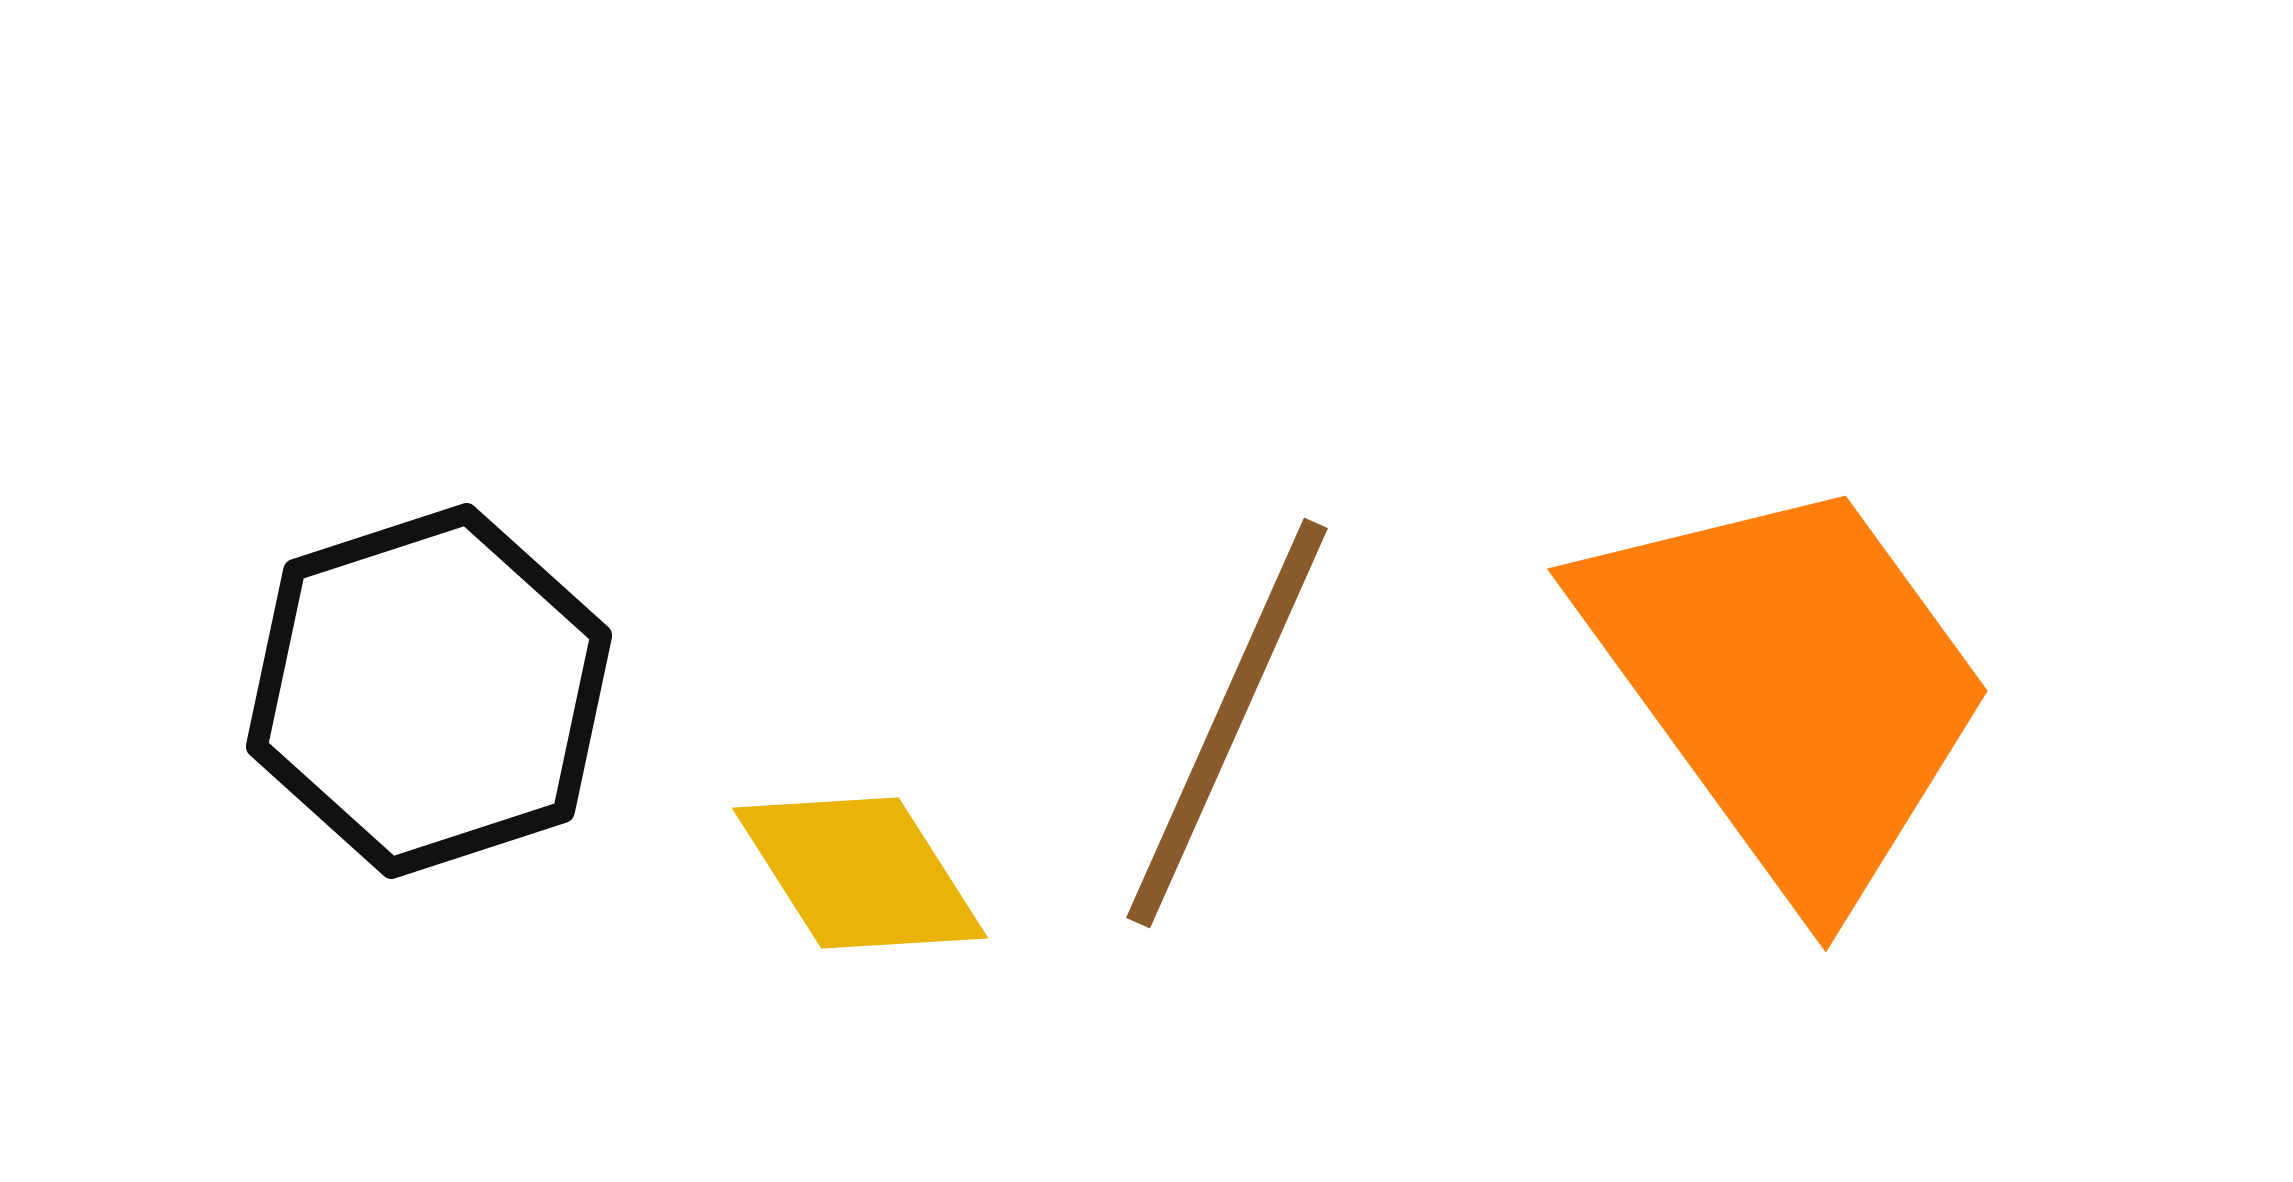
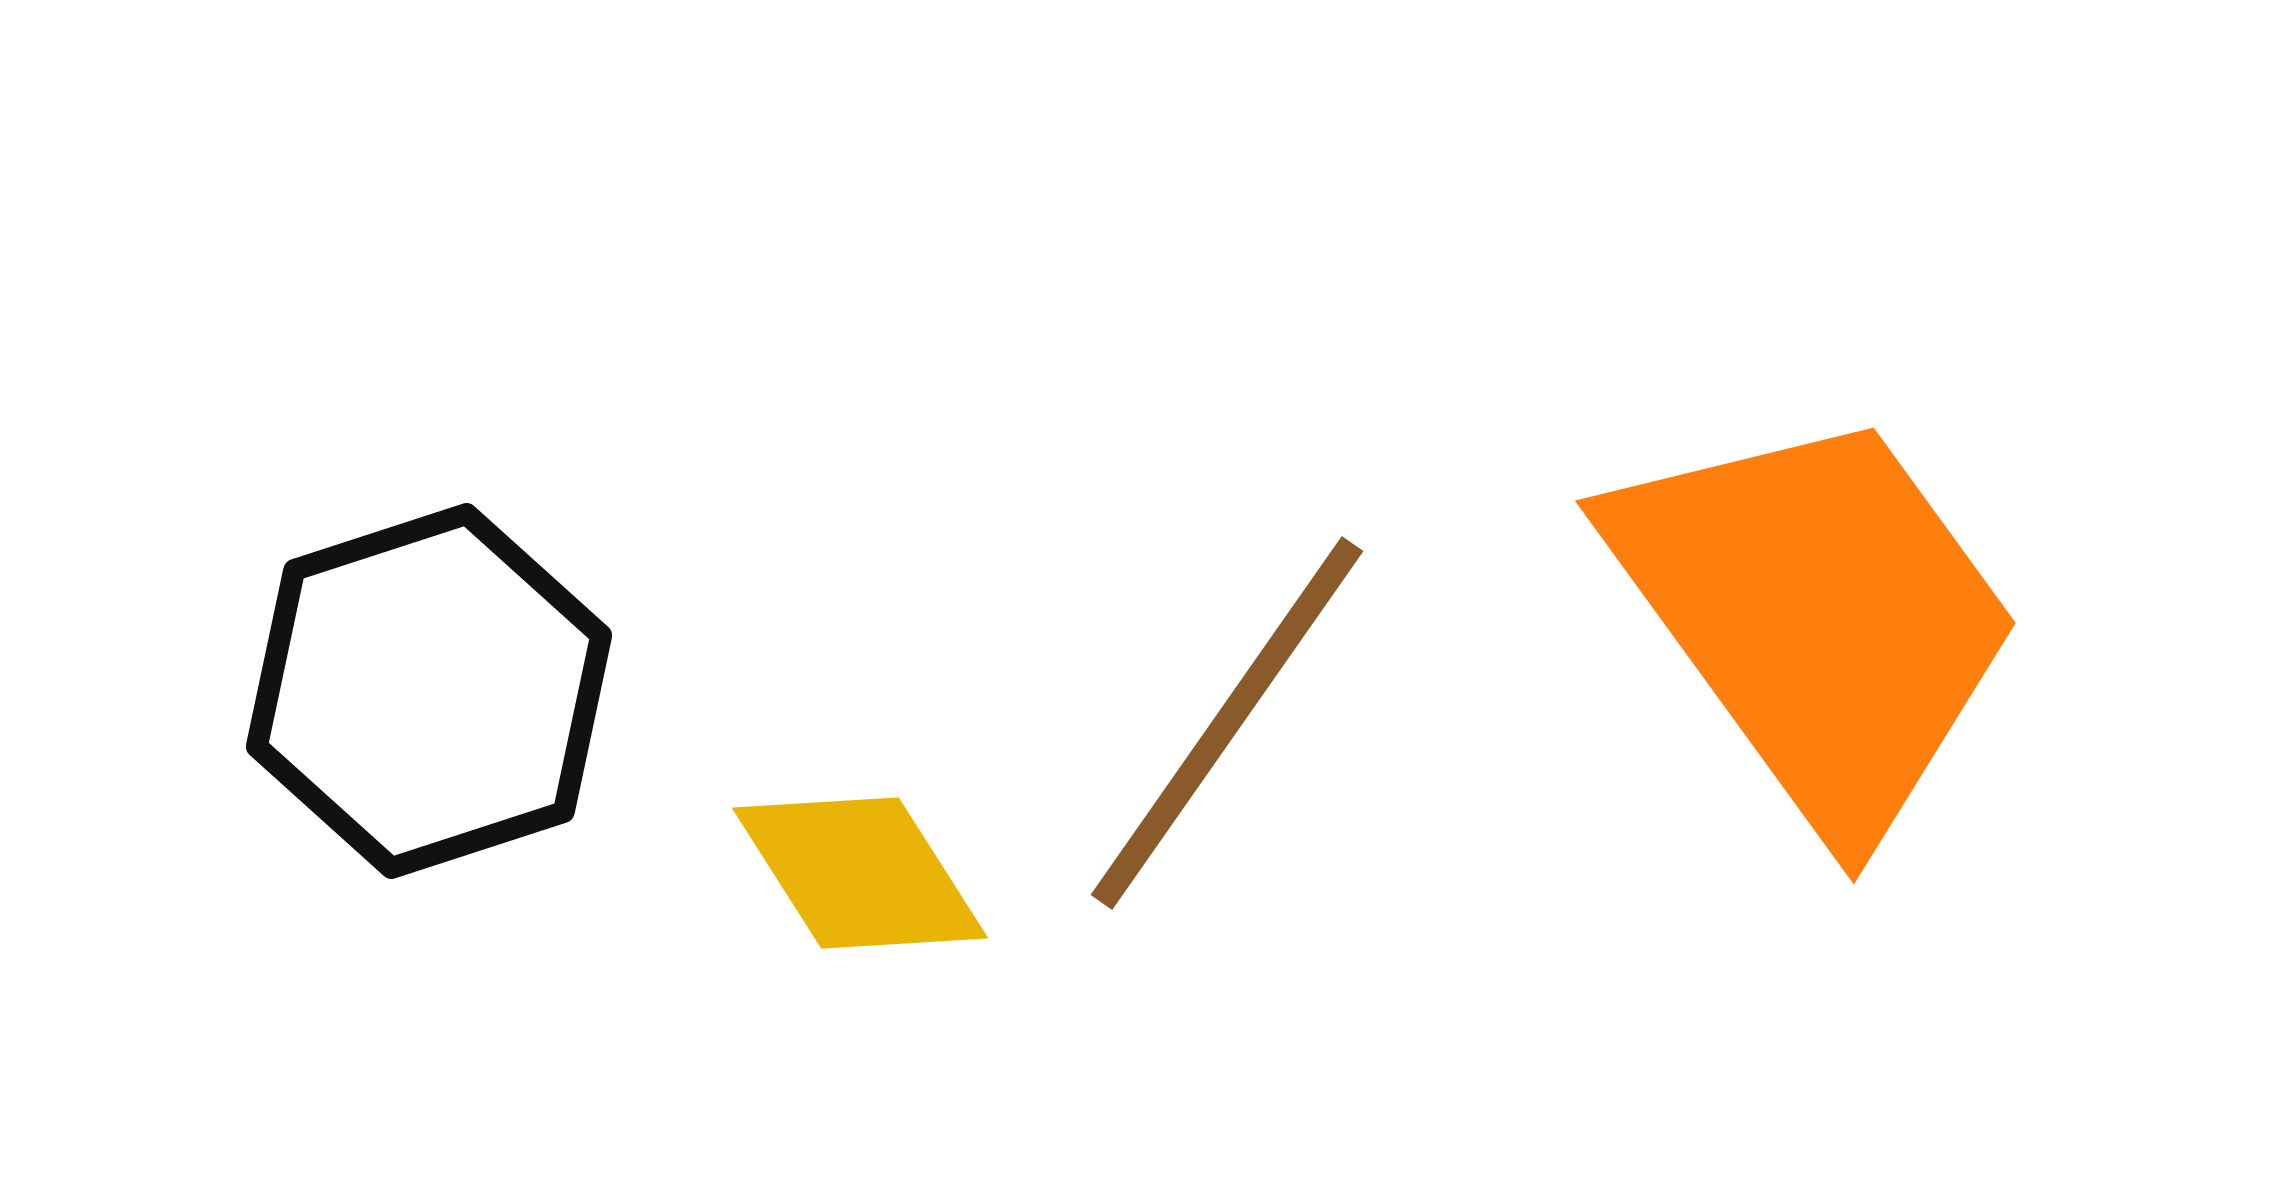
orange trapezoid: moved 28 px right, 68 px up
brown line: rotated 11 degrees clockwise
